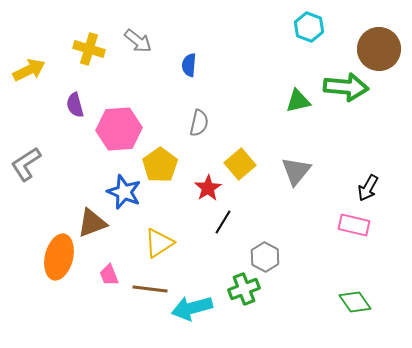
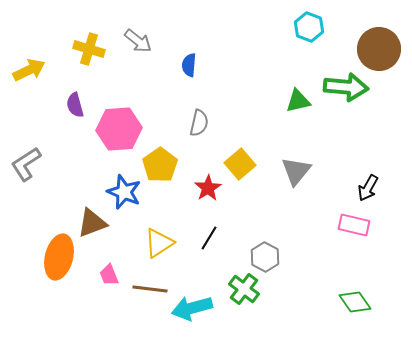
black line: moved 14 px left, 16 px down
green cross: rotated 32 degrees counterclockwise
